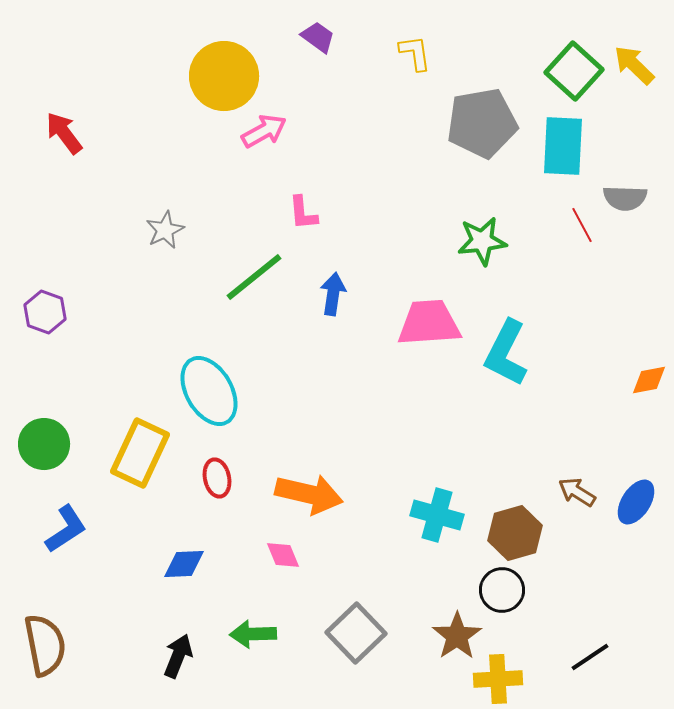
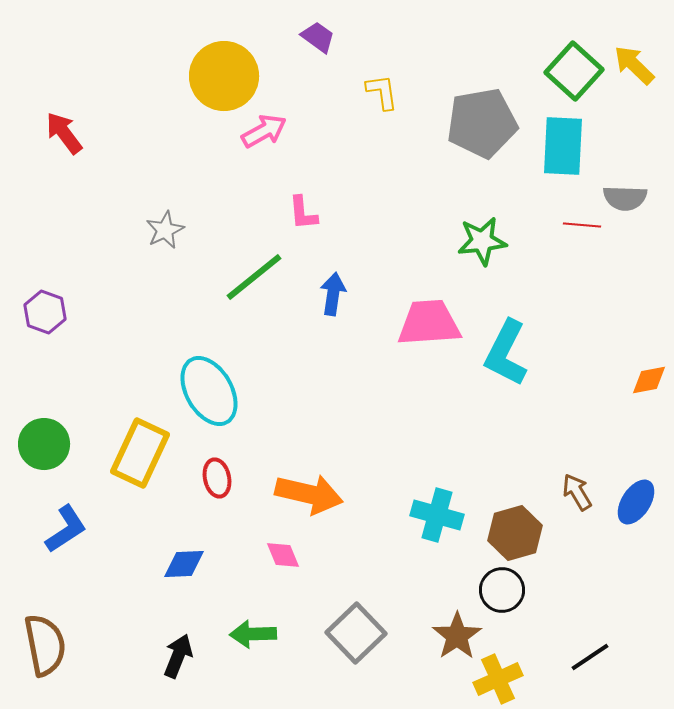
yellow L-shape: moved 33 px left, 39 px down
red line: rotated 57 degrees counterclockwise
brown arrow: rotated 27 degrees clockwise
yellow cross: rotated 21 degrees counterclockwise
